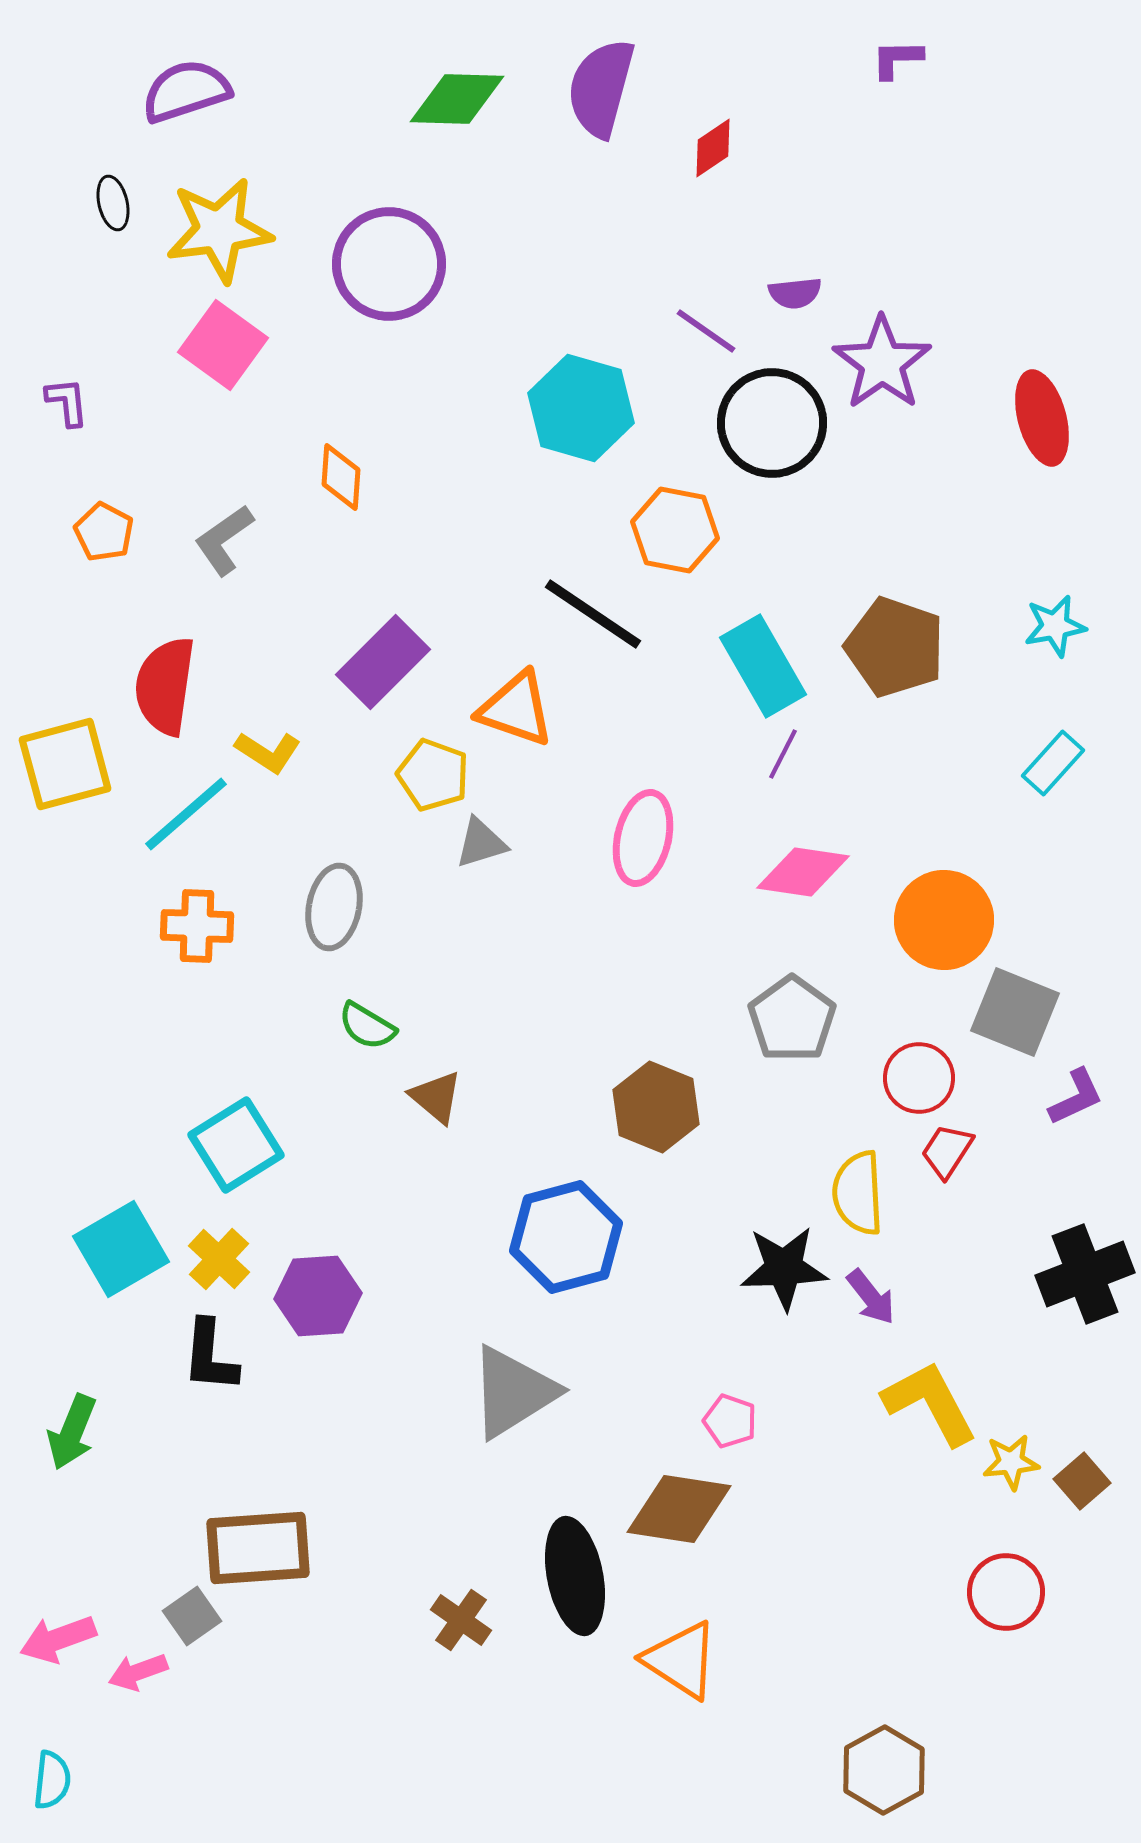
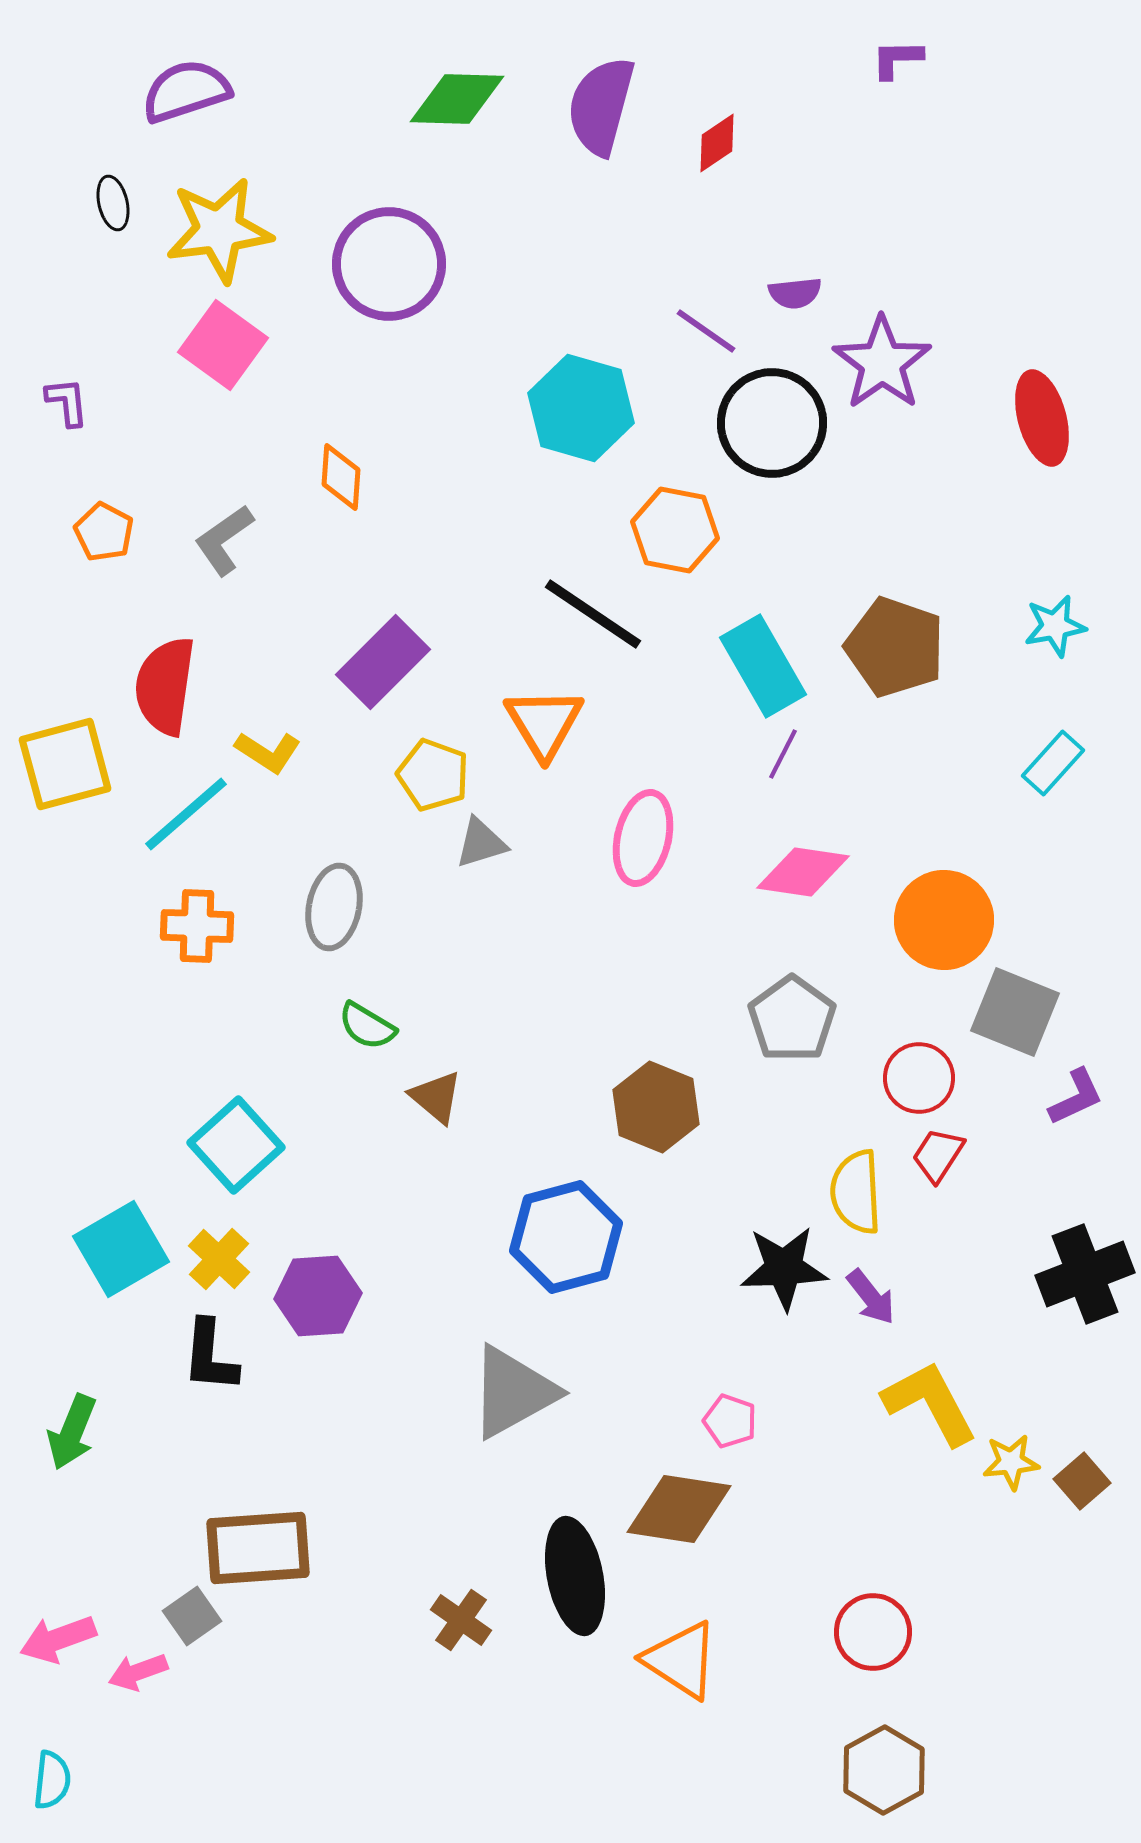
purple semicircle at (601, 88): moved 18 px down
red diamond at (713, 148): moved 4 px right, 5 px up
orange triangle at (516, 709): moved 28 px right, 14 px down; rotated 40 degrees clockwise
cyan square at (236, 1145): rotated 10 degrees counterclockwise
red trapezoid at (947, 1151): moved 9 px left, 4 px down
yellow semicircle at (858, 1193): moved 2 px left, 1 px up
gray triangle at (513, 1392): rotated 3 degrees clockwise
red circle at (1006, 1592): moved 133 px left, 40 px down
